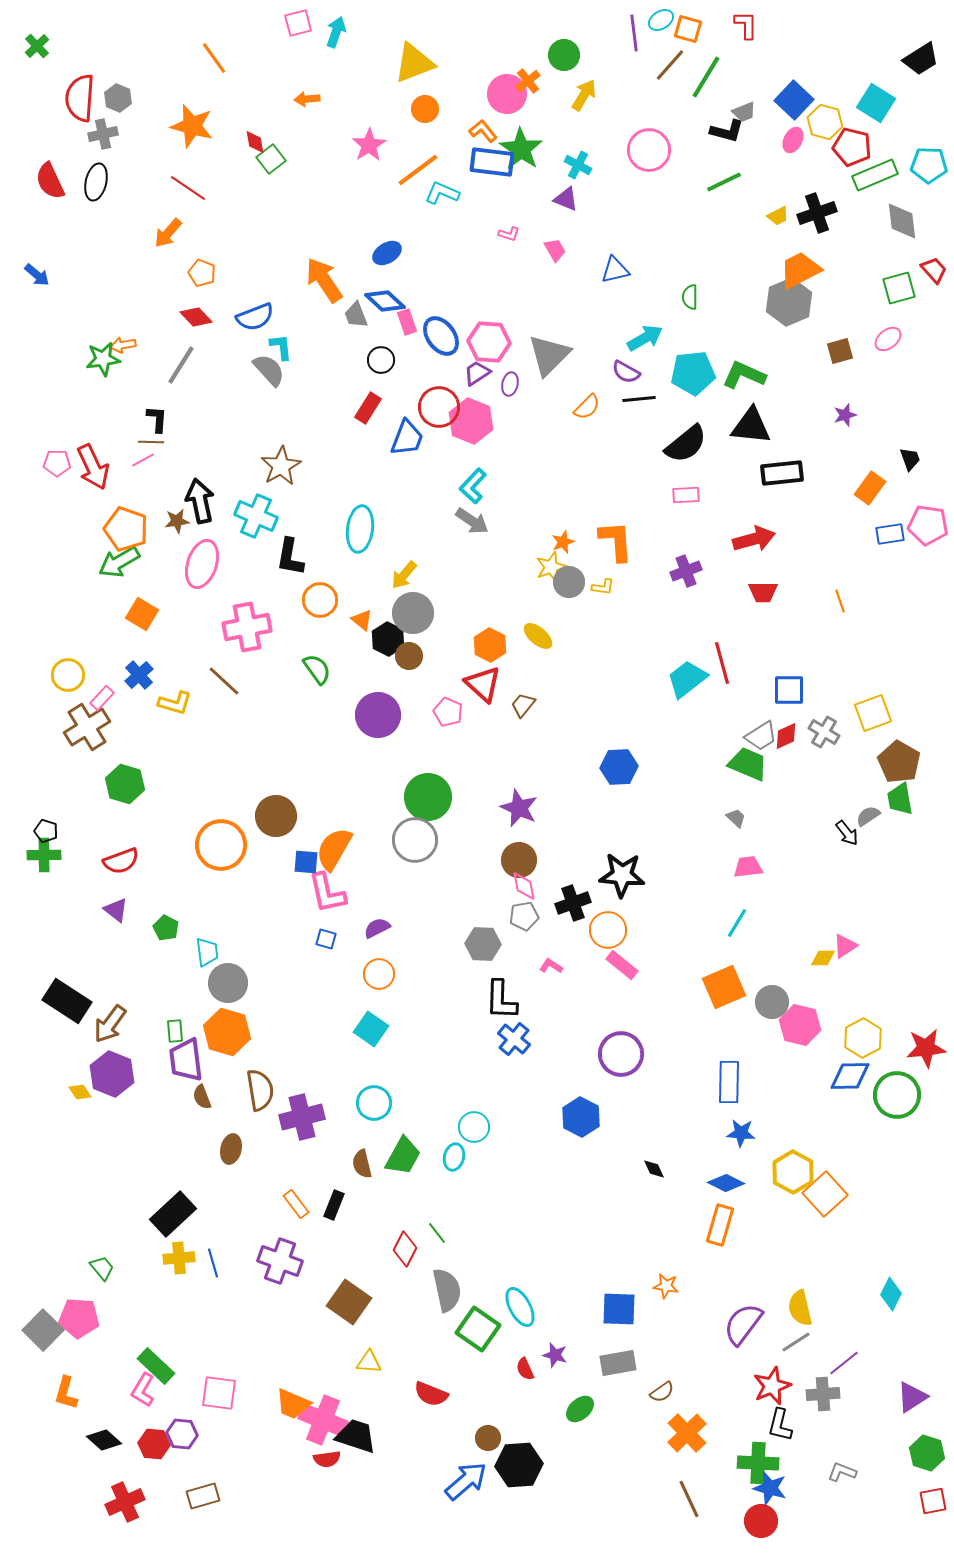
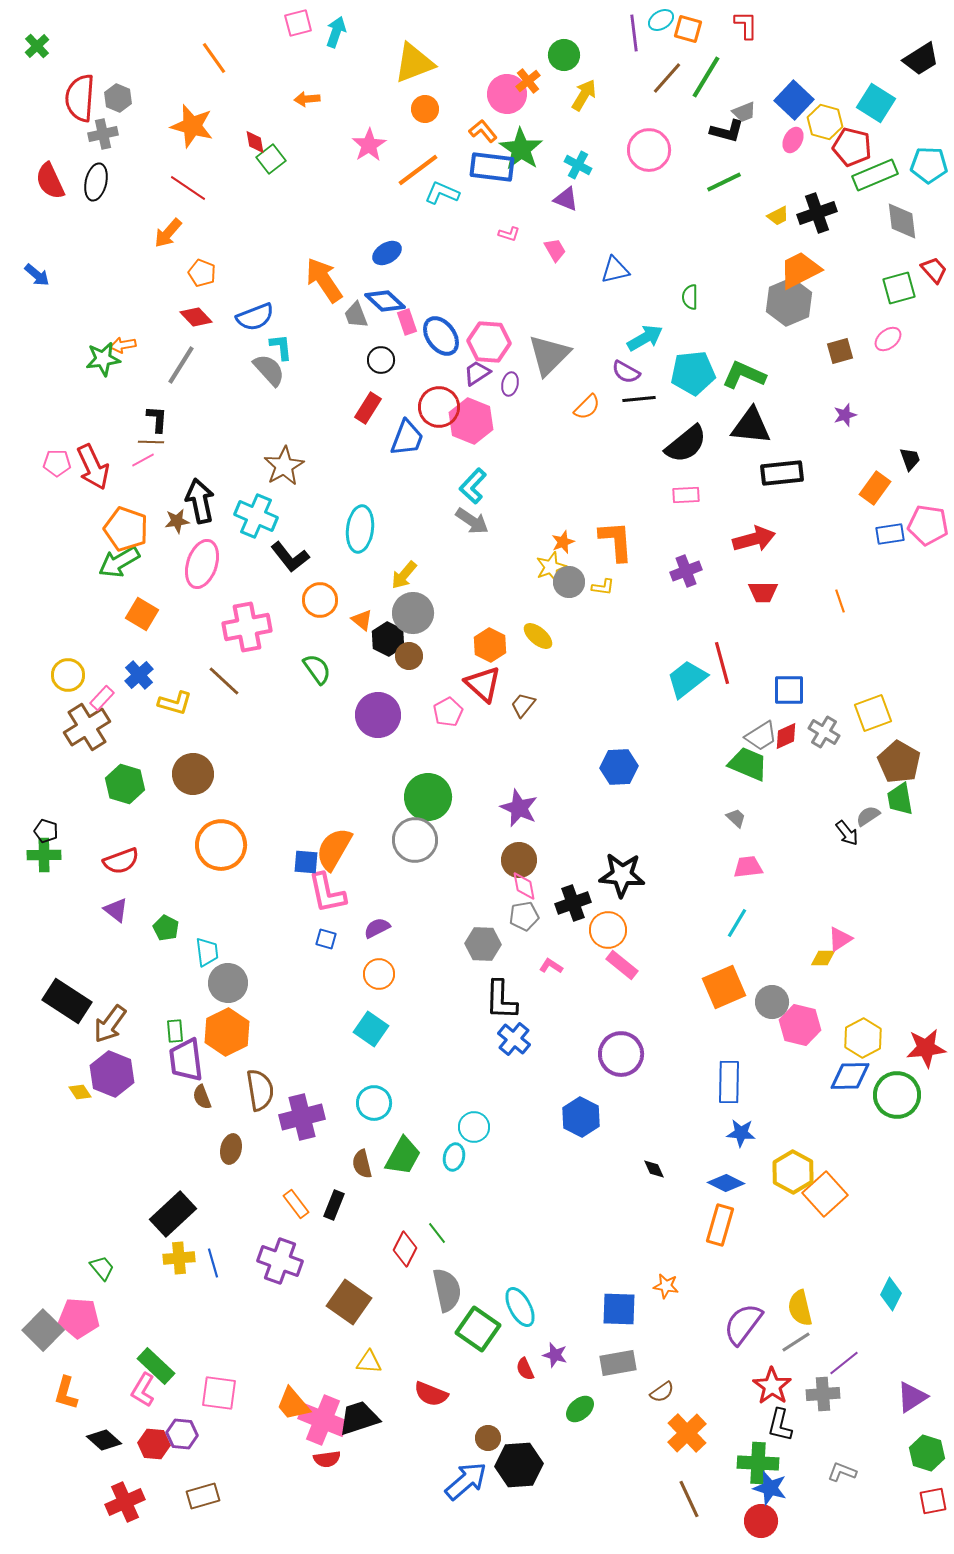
brown line at (670, 65): moved 3 px left, 13 px down
blue rectangle at (492, 162): moved 5 px down
brown star at (281, 466): moved 3 px right
orange rectangle at (870, 488): moved 5 px right
black L-shape at (290, 557): rotated 48 degrees counterclockwise
pink pentagon at (448, 712): rotated 20 degrees clockwise
brown circle at (276, 816): moved 83 px left, 42 px up
pink triangle at (845, 946): moved 5 px left, 7 px up
orange hexagon at (227, 1032): rotated 18 degrees clockwise
red star at (772, 1386): rotated 15 degrees counterclockwise
orange trapezoid at (293, 1404): rotated 27 degrees clockwise
black trapezoid at (356, 1436): moved 3 px right, 18 px up; rotated 36 degrees counterclockwise
